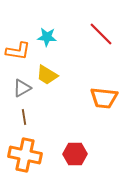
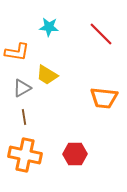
cyan star: moved 2 px right, 10 px up
orange L-shape: moved 1 px left, 1 px down
